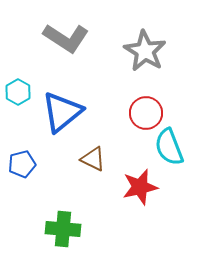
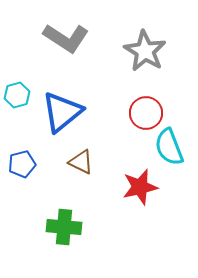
cyan hexagon: moved 1 px left, 3 px down; rotated 15 degrees clockwise
brown triangle: moved 12 px left, 3 px down
green cross: moved 1 px right, 2 px up
